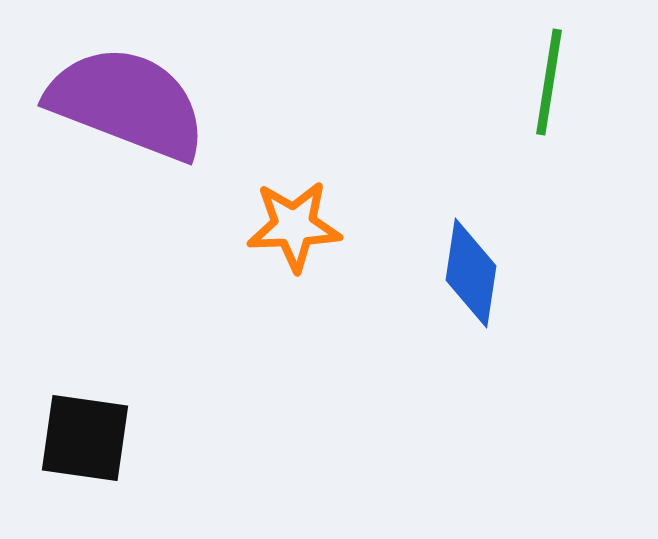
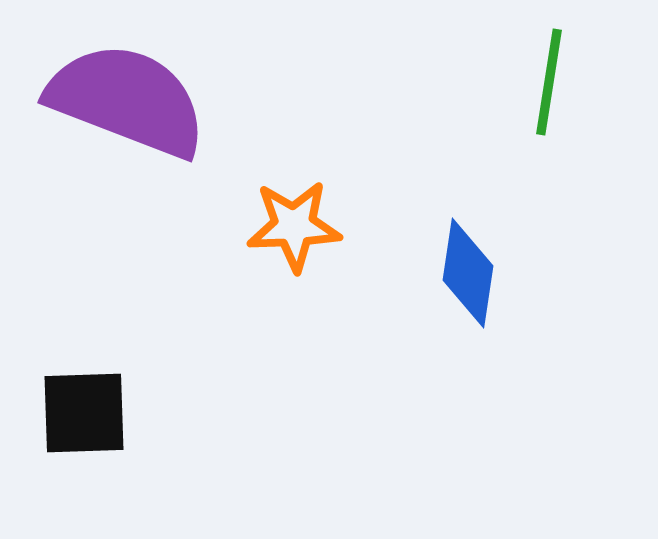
purple semicircle: moved 3 px up
blue diamond: moved 3 px left
black square: moved 1 px left, 25 px up; rotated 10 degrees counterclockwise
